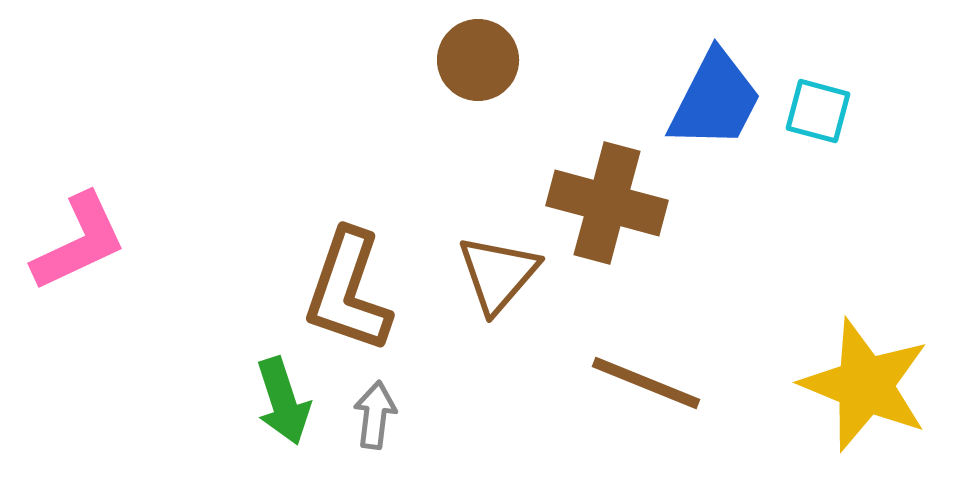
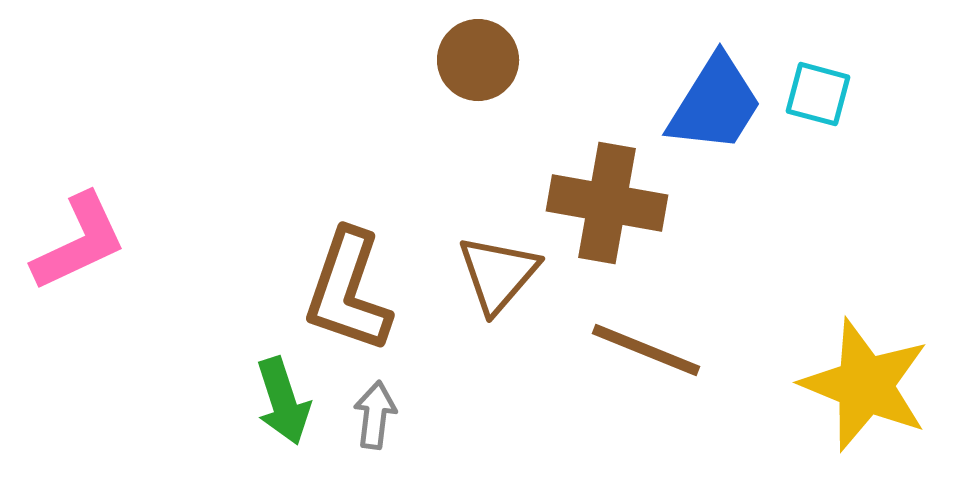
blue trapezoid: moved 4 px down; rotated 5 degrees clockwise
cyan square: moved 17 px up
brown cross: rotated 5 degrees counterclockwise
brown line: moved 33 px up
